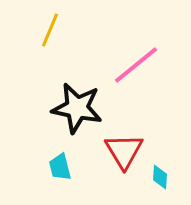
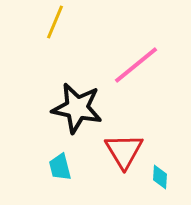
yellow line: moved 5 px right, 8 px up
